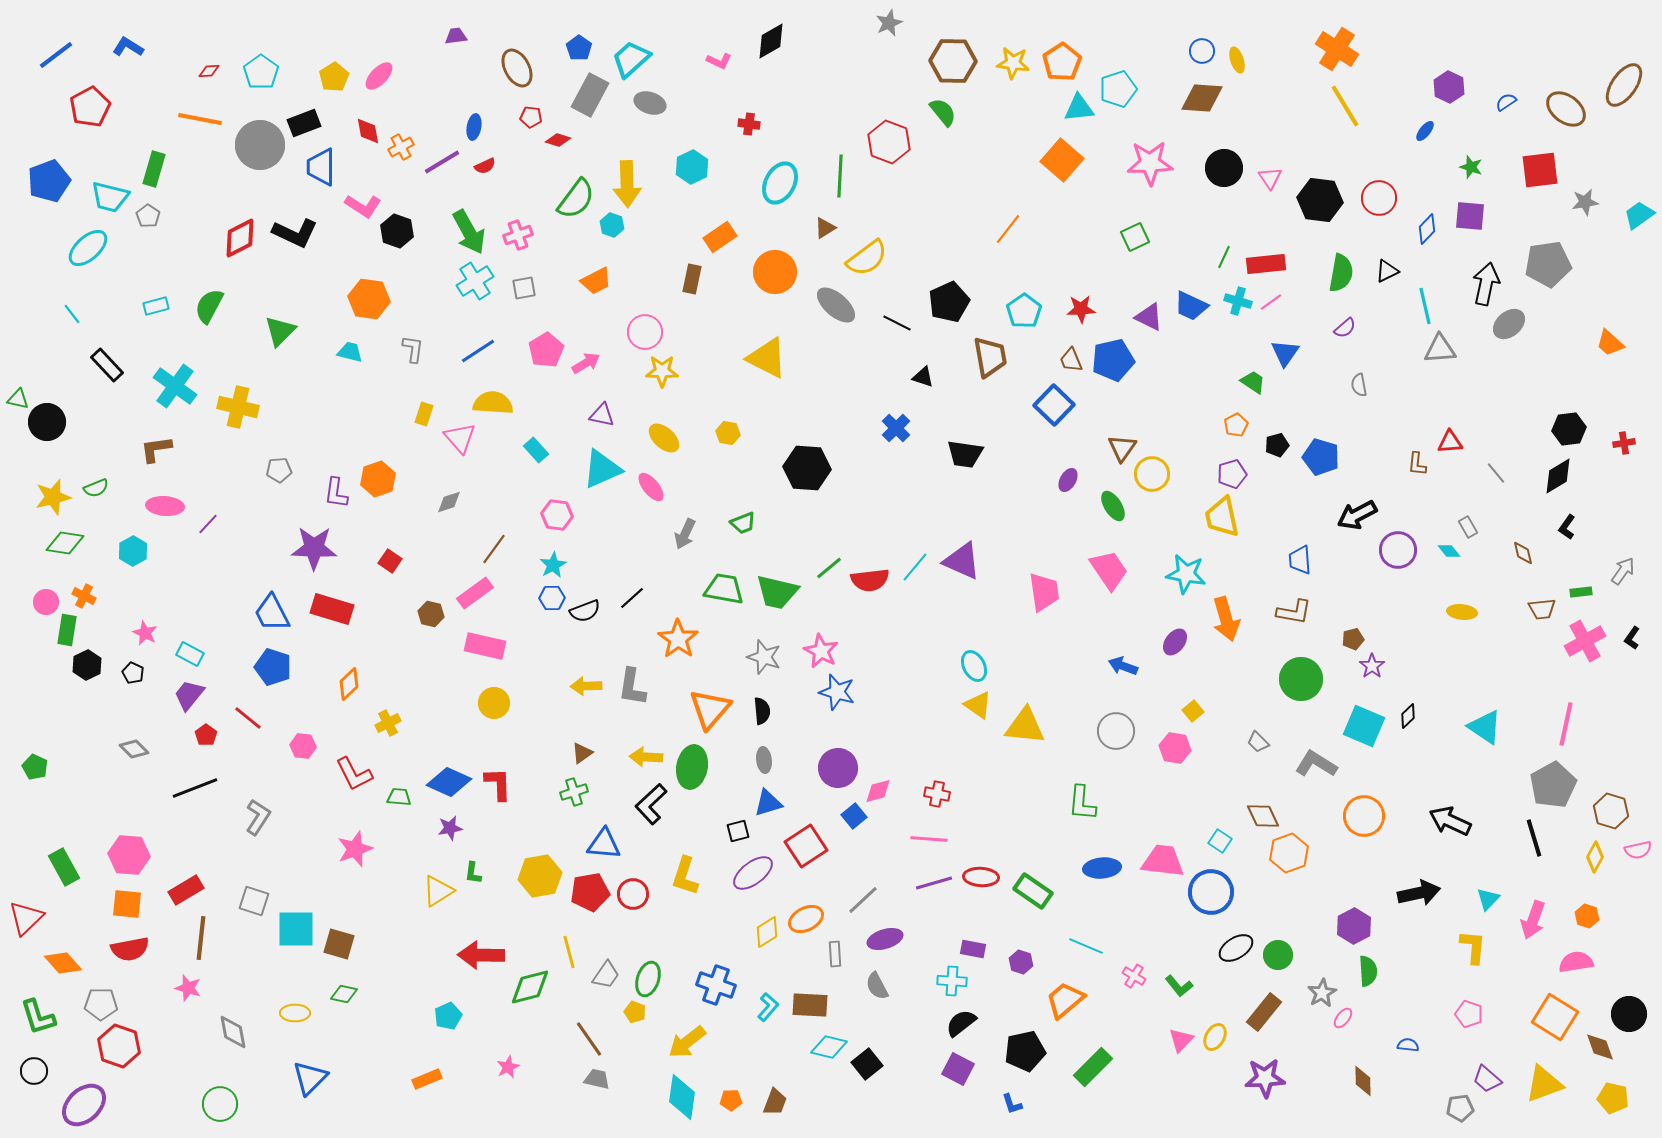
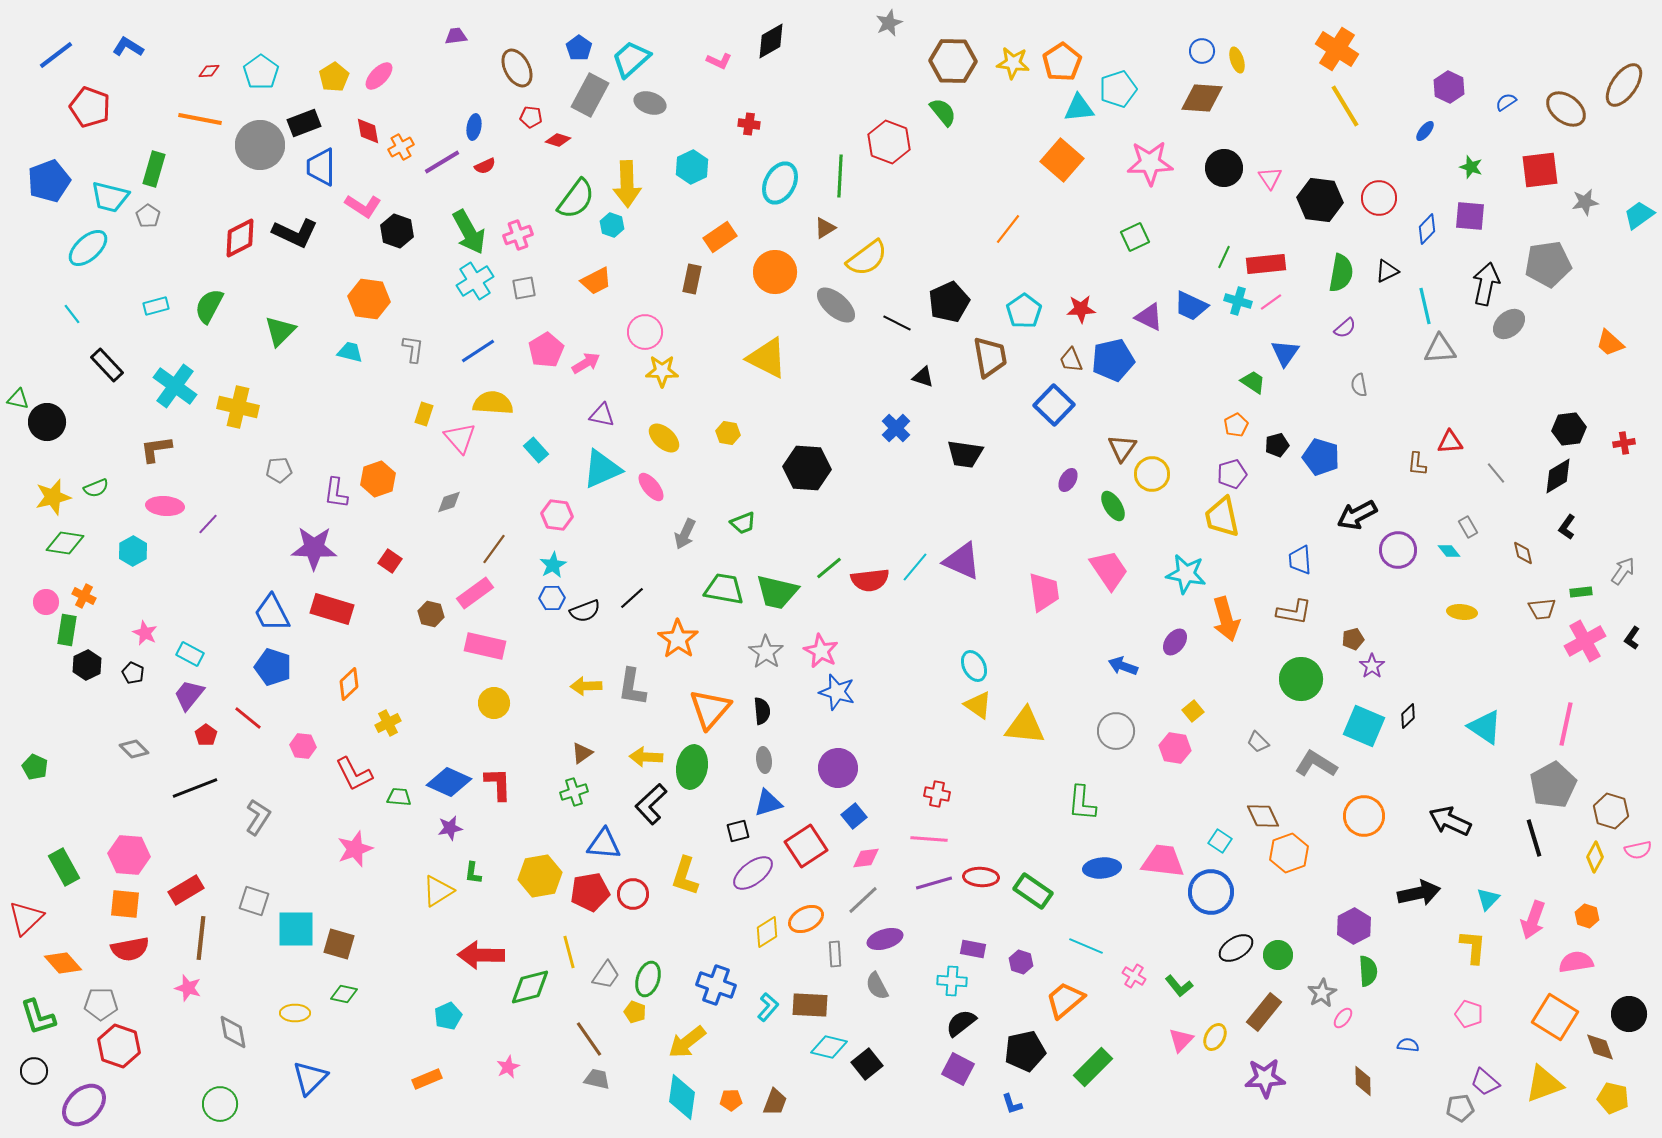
red pentagon at (90, 107): rotated 24 degrees counterclockwise
gray star at (764, 657): moved 2 px right, 5 px up; rotated 16 degrees clockwise
pink diamond at (878, 791): moved 12 px left, 67 px down; rotated 8 degrees clockwise
orange square at (127, 904): moved 2 px left
purple trapezoid at (1487, 1079): moved 2 px left, 3 px down
